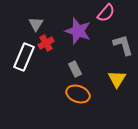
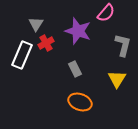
gray L-shape: rotated 30 degrees clockwise
white rectangle: moved 2 px left, 2 px up
orange ellipse: moved 2 px right, 8 px down
